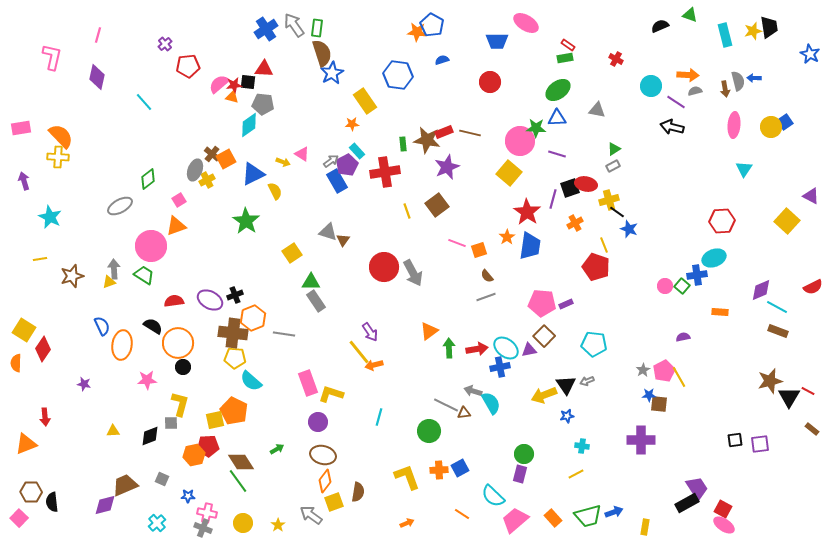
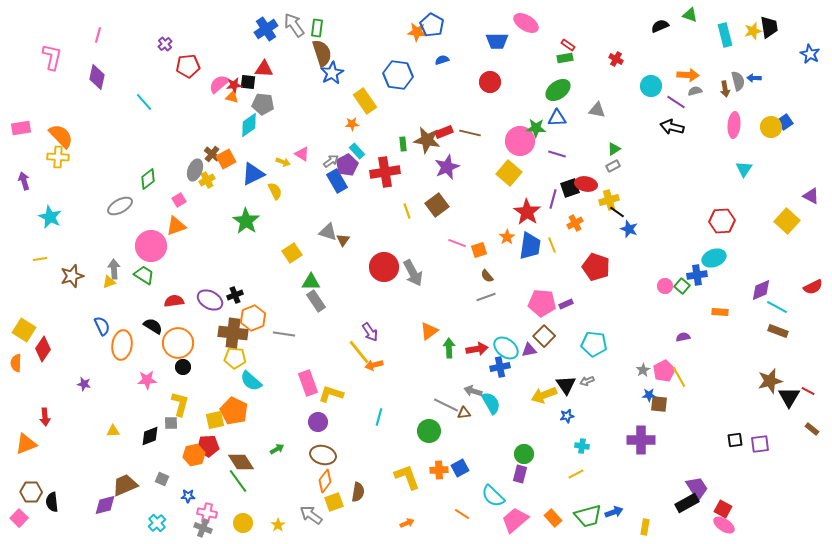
yellow line at (604, 245): moved 52 px left
